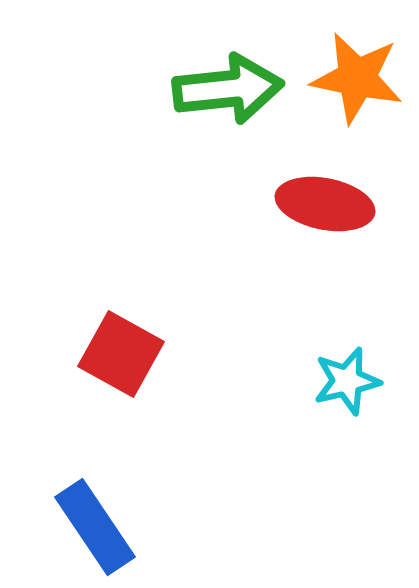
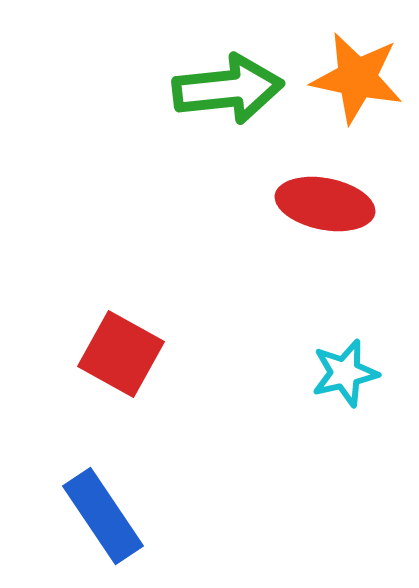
cyan star: moved 2 px left, 8 px up
blue rectangle: moved 8 px right, 11 px up
